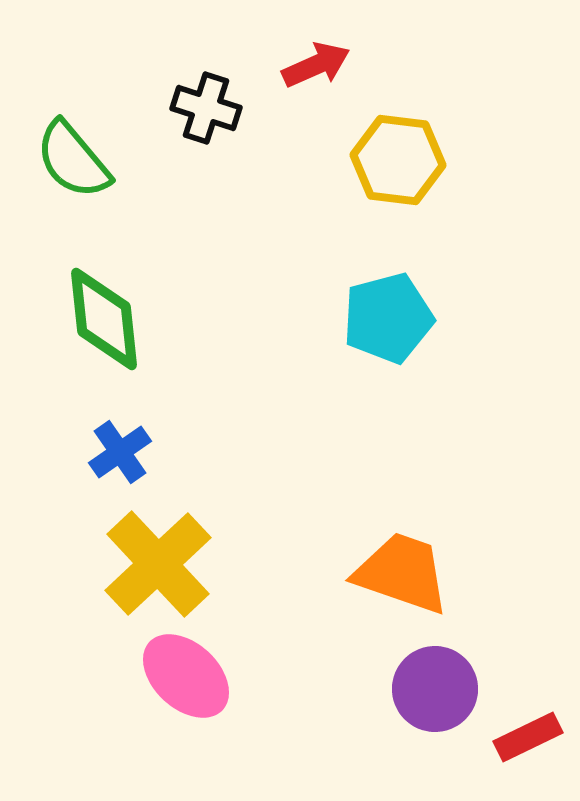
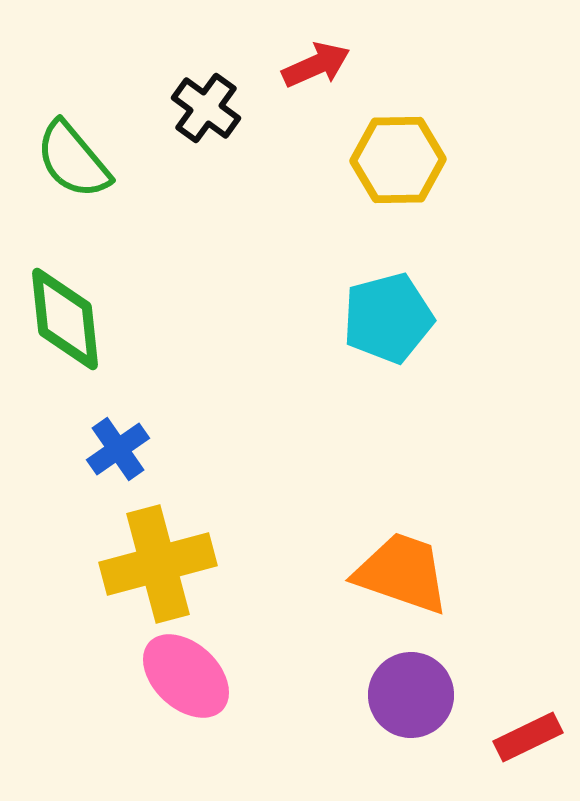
black cross: rotated 18 degrees clockwise
yellow hexagon: rotated 8 degrees counterclockwise
green diamond: moved 39 px left
blue cross: moved 2 px left, 3 px up
yellow cross: rotated 28 degrees clockwise
purple circle: moved 24 px left, 6 px down
